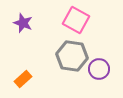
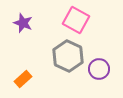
gray hexagon: moved 4 px left; rotated 16 degrees clockwise
